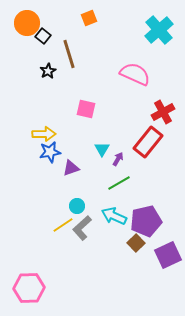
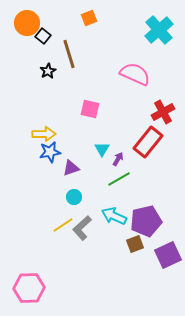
pink square: moved 4 px right
green line: moved 4 px up
cyan circle: moved 3 px left, 9 px up
brown square: moved 1 px left, 1 px down; rotated 24 degrees clockwise
